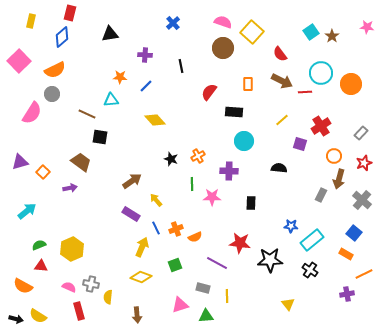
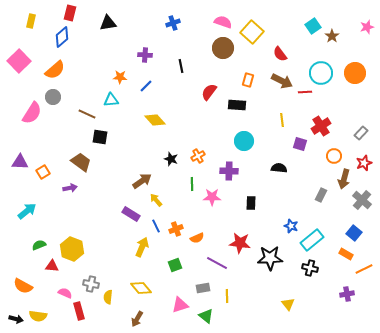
blue cross at (173, 23): rotated 24 degrees clockwise
pink star at (367, 27): rotated 24 degrees counterclockwise
cyan square at (311, 32): moved 2 px right, 6 px up
black triangle at (110, 34): moved 2 px left, 11 px up
orange semicircle at (55, 70): rotated 15 degrees counterclockwise
orange rectangle at (248, 84): moved 4 px up; rotated 16 degrees clockwise
orange circle at (351, 84): moved 4 px right, 11 px up
gray circle at (52, 94): moved 1 px right, 3 px down
black rectangle at (234, 112): moved 3 px right, 7 px up
yellow line at (282, 120): rotated 56 degrees counterclockwise
purple triangle at (20, 162): rotated 18 degrees clockwise
orange square at (43, 172): rotated 16 degrees clockwise
brown arrow at (339, 179): moved 5 px right
brown arrow at (132, 181): moved 10 px right
blue star at (291, 226): rotated 16 degrees clockwise
blue line at (156, 228): moved 2 px up
orange semicircle at (195, 237): moved 2 px right, 1 px down
yellow hexagon at (72, 249): rotated 15 degrees counterclockwise
black star at (270, 260): moved 2 px up
red triangle at (41, 266): moved 11 px right
black cross at (310, 270): moved 2 px up; rotated 21 degrees counterclockwise
orange line at (364, 274): moved 5 px up
yellow diamond at (141, 277): moved 11 px down; rotated 30 degrees clockwise
pink semicircle at (69, 287): moved 4 px left, 6 px down
gray rectangle at (203, 288): rotated 24 degrees counterclockwise
brown arrow at (137, 315): moved 4 px down; rotated 35 degrees clockwise
yellow semicircle at (38, 316): rotated 24 degrees counterclockwise
green triangle at (206, 316): rotated 42 degrees clockwise
